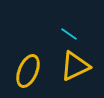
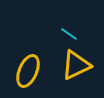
yellow triangle: moved 1 px right, 1 px up
